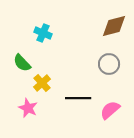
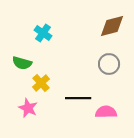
brown diamond: moved 2 px left
cyan cross: rotated 12 degrees clockwise
green semicircle: rotated 30 degrees counterclockwise
yellow cross: moved 1 px left
pink semicircle: moved 4 px left, 2 px down; rotated 40 degrees clockwise
